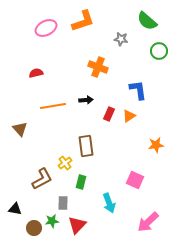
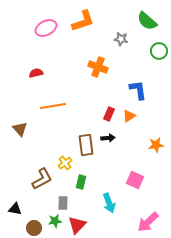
black arrow: moved 22 px right, 38 px down
brown rectangle: moved 1 px up
green star: moved 3 px right
